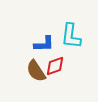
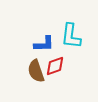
brown semicircle: rotated 15 degrees clockwise
